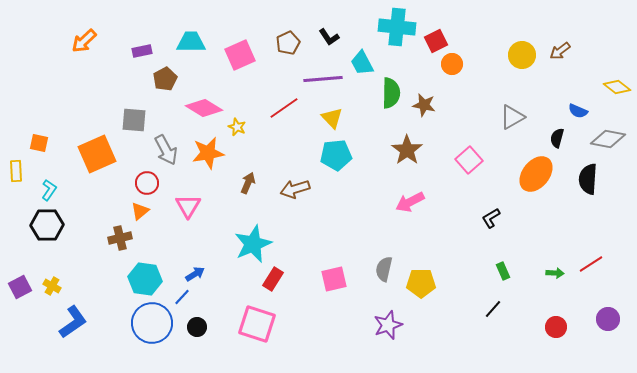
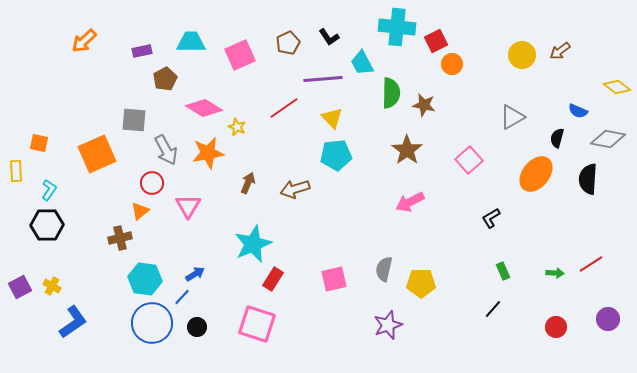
red circle at (147, 183): moved 5 px right
